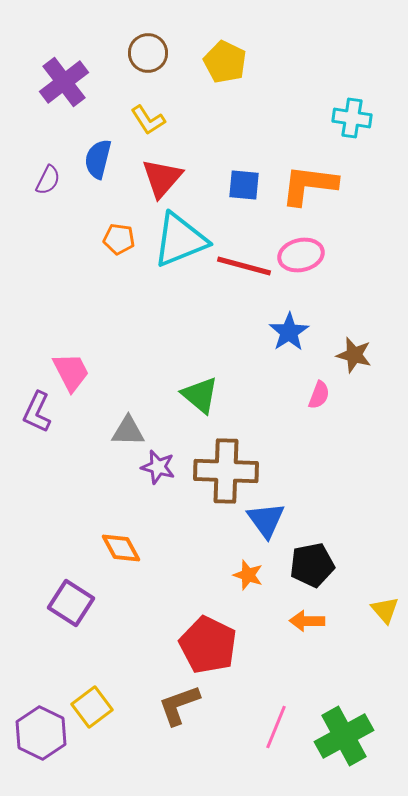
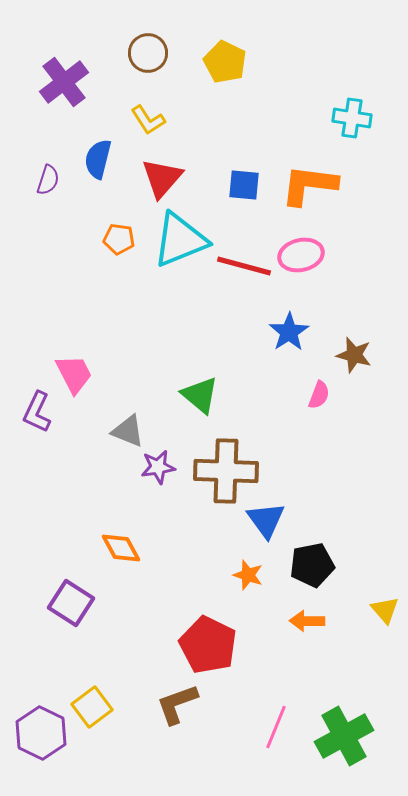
purple semicircle: rotated 8 degrees counterclockwise
pink trapezoid: moved 3 px right, 2 px down
gray triangle: rotated 21 degrees clockwise
purple star: rotated 24 degrees counterclockwise
brown L-shape: moved 2 px left, 1 px up
